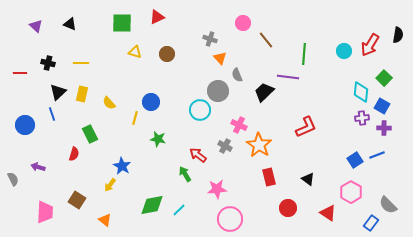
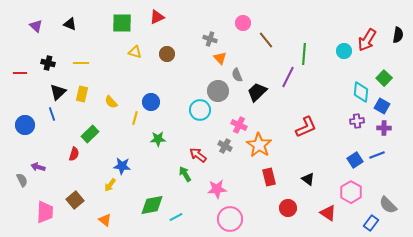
red arrow at (370, 45): moved 3 px left, 5 px up
purple line at (288, 77): rotated 70 degrees counterclockwise
black trapezoid at (264, 92): moved 7 px left
yellow semicircle at (109, 103): moved 2 px right, 1 px up
purple cross at (362, 118): moved 5 px left, 3 px down
green rectangle at (90, 134): rotated 72 degrees clockwise
green star at (158, 139): rotated 14 degrees counterclockwise
blue star at (122, 166): rotated 24 degrees counterclockwise
gray semicircle at (13, 179): moved 9 px right, 1 px down
brown square at (77, 200): moved 2 px left; rotated 18 degrees clockwise
cyan line at (179, 210): moved 3 px left, 7 px down; rotated 16 degrees clockwise
